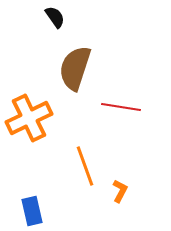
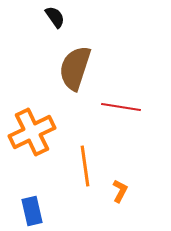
orange cross: moved 3 px right, 14 px down
orange line: rotated 12 degrees clockwise
